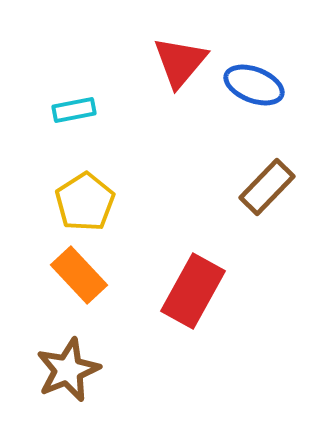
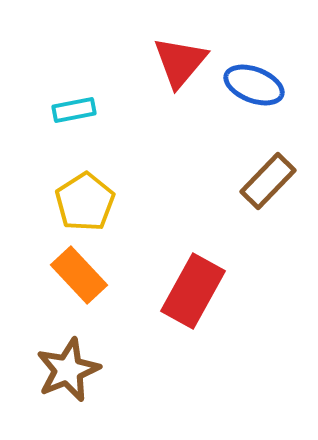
brown rectangle: moved 1 px right, 6 px up
